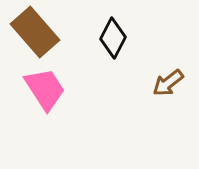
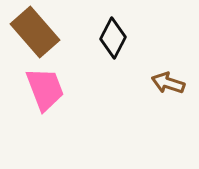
brown arrow: rotated 56 degrees clockwise
pink trapezoid: rotated 12 degrees clockwise
